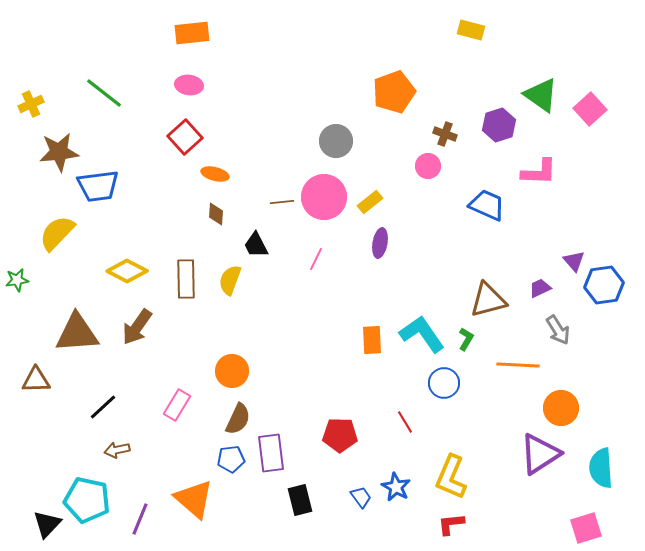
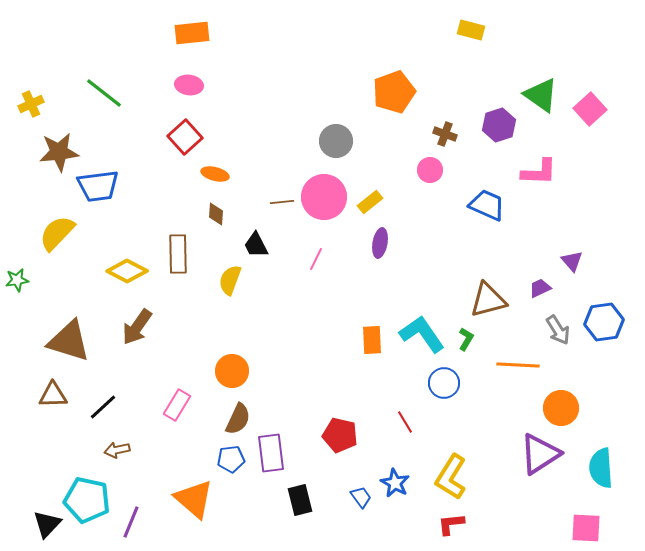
pink circle at (428, 166): moved 2 px right, 4 px down
purple triangle at (574, 261): moved 2 px left
brown rectangle at (186, 279): moved 8 px left, 25 px up
blue hexagon at (604, 285): moved 37 px down
brown triangle at (77, 333): moved 8 px left, 8 px down; rotated 21 degrees clockwise
brown triangle at (36, 380): moved 17 px right, 15 px down
red pentagon at (340, 435): rotated 12 degrees clockwise
yellow L-shape at (451, 477): rotated 9 degrees clockwise
blue star at (396, 487): moved 1 px left, 4 px up
purple line at (140, 519): moved 9 px left, 3 px down
pink square at (586, 528): rotated 20 degrees clockwise
